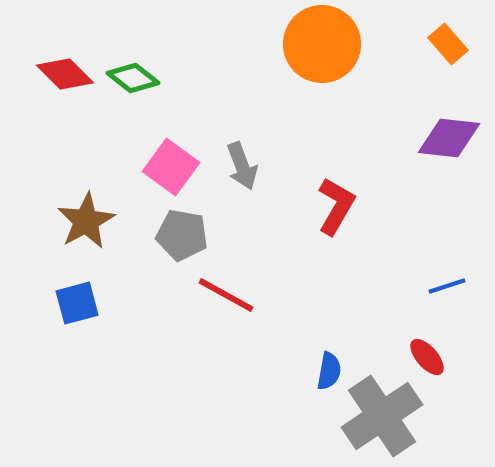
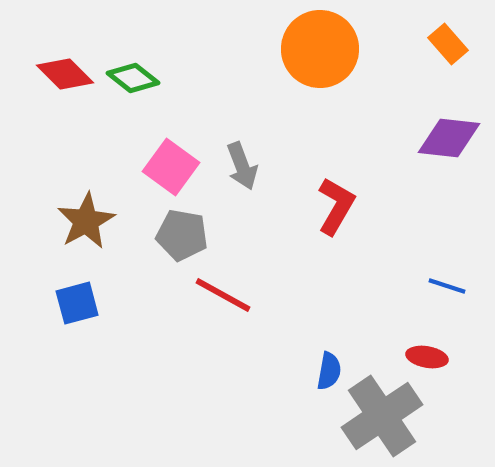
orange circle: moved 2 px left, 5 px down
blue line: rotated 36 degrees clockwise
red line: moved 3 px left
red ellipse: rotated 39 degrees counterclockwise
